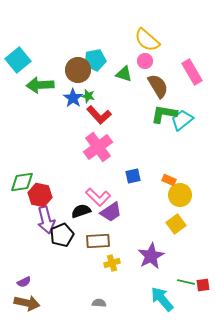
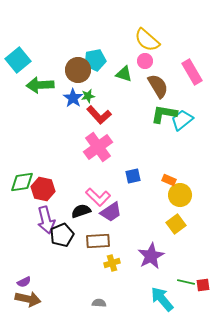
green star: rotated 24 degrees counterclockwise
red hexagon: moved 3 px right, 6 px up
brown arrow: moved 1 px right, 4 px up
